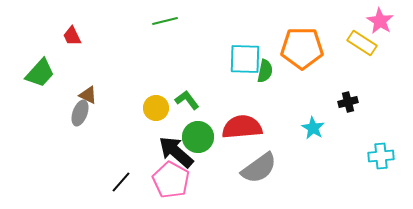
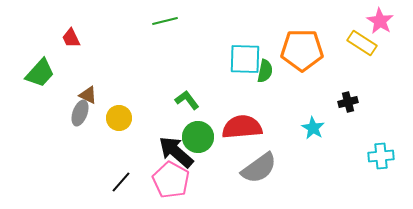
red trapezoid: moved 1 px left, 2 px down
orange pentagon: moved 2 px down
yellow circle: moved 37 px left, 10 px down
